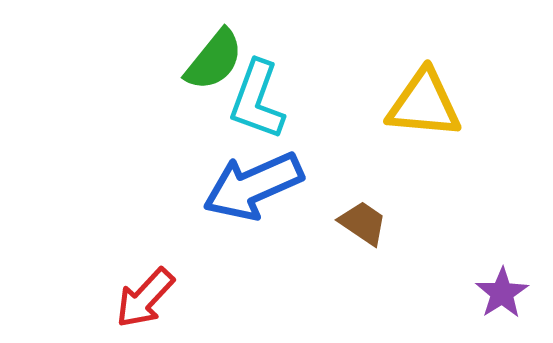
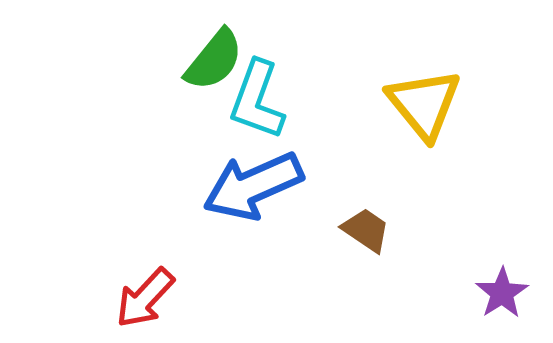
yellow triangle: rotated 46 degrees clockwise
brown trapezoid: moved 3 px right, 7 px down
